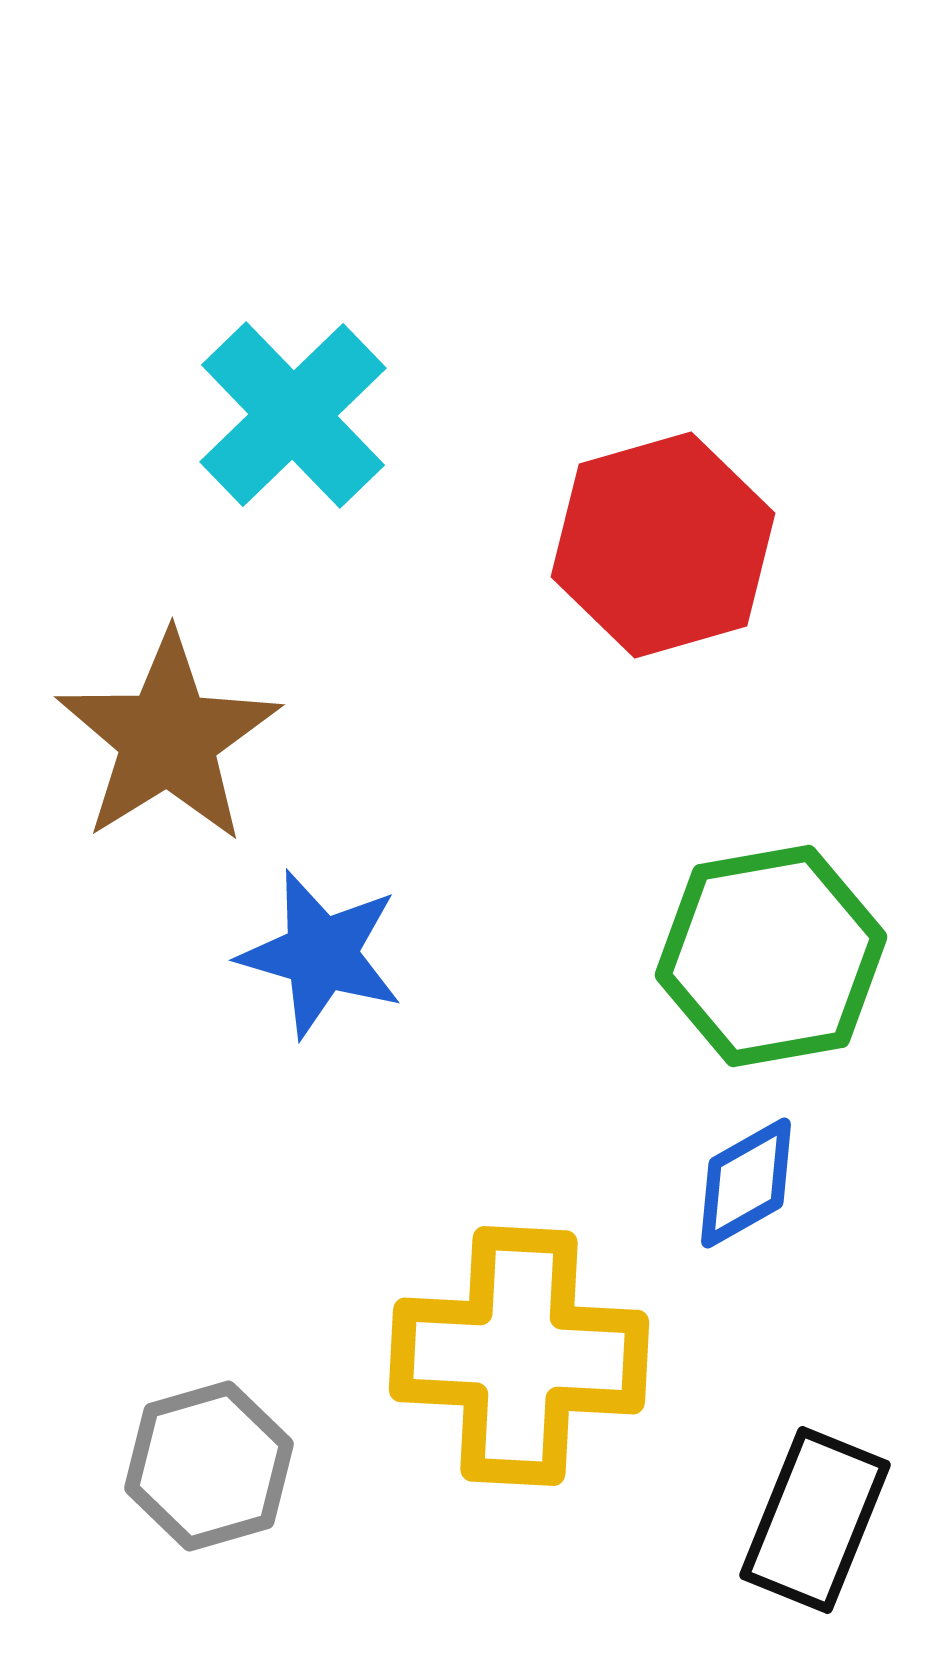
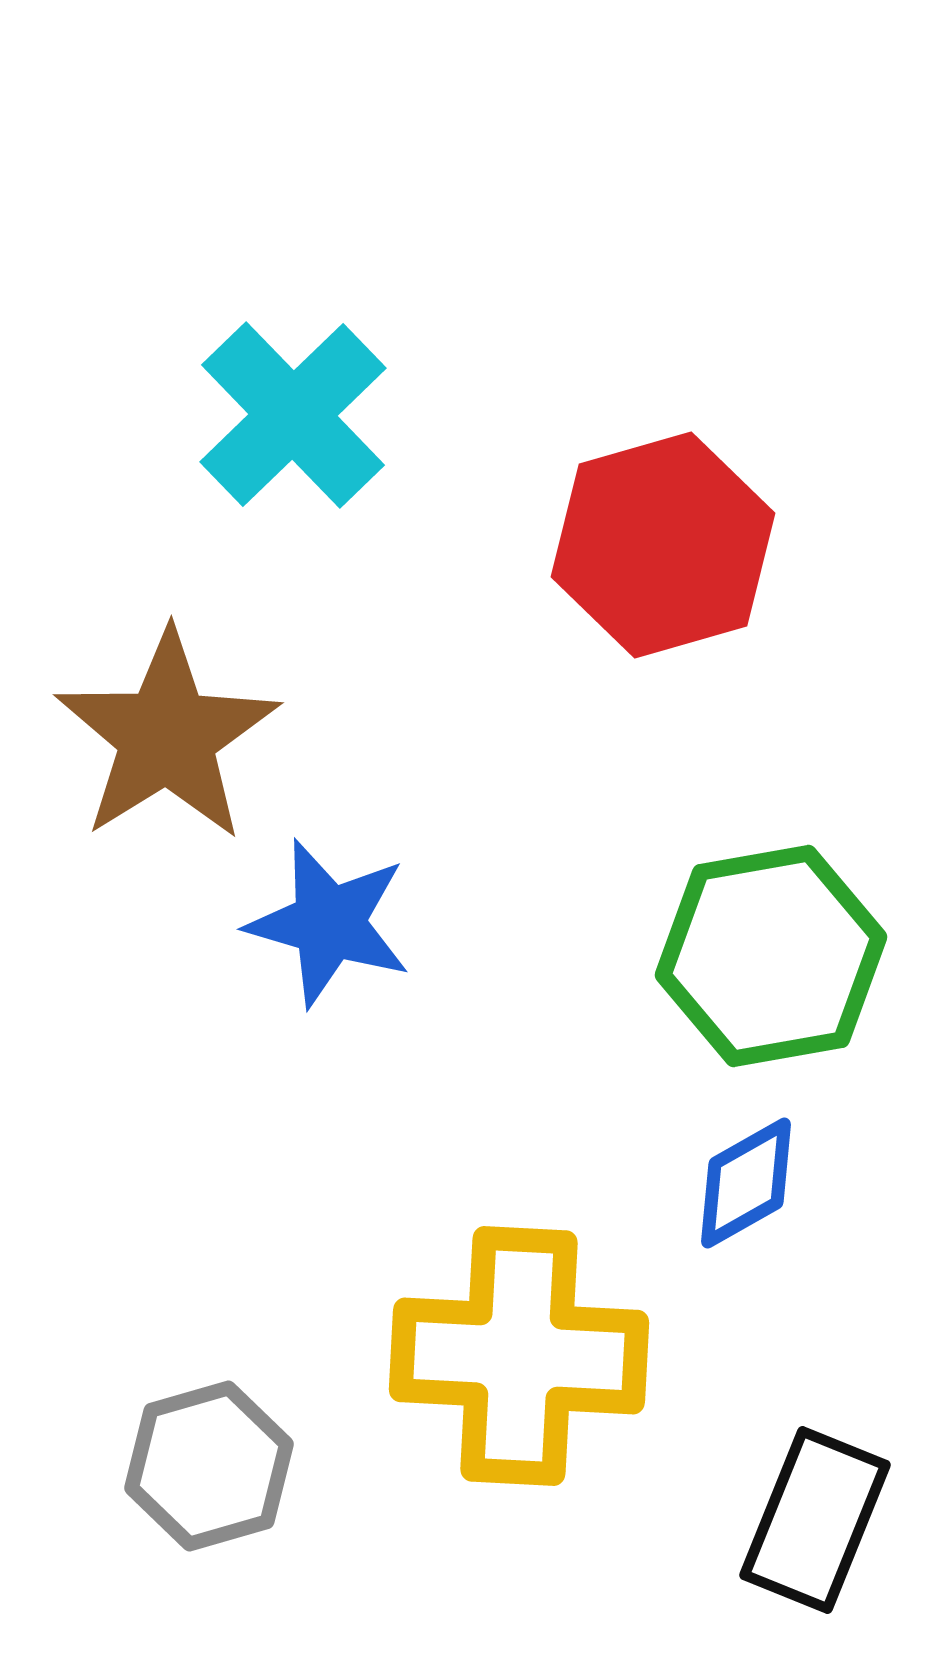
brown star: moved 1 px left, 2 px up
blue star: moved 8 px right, 31 px up
